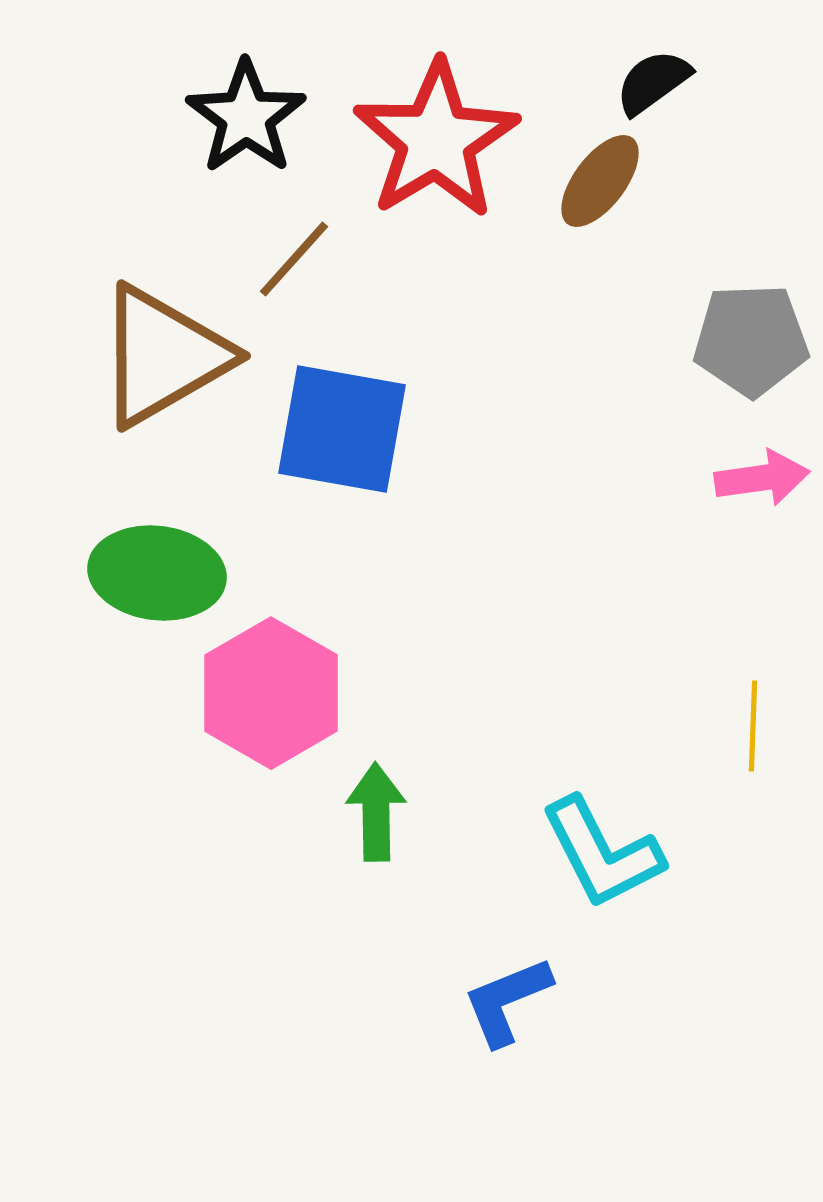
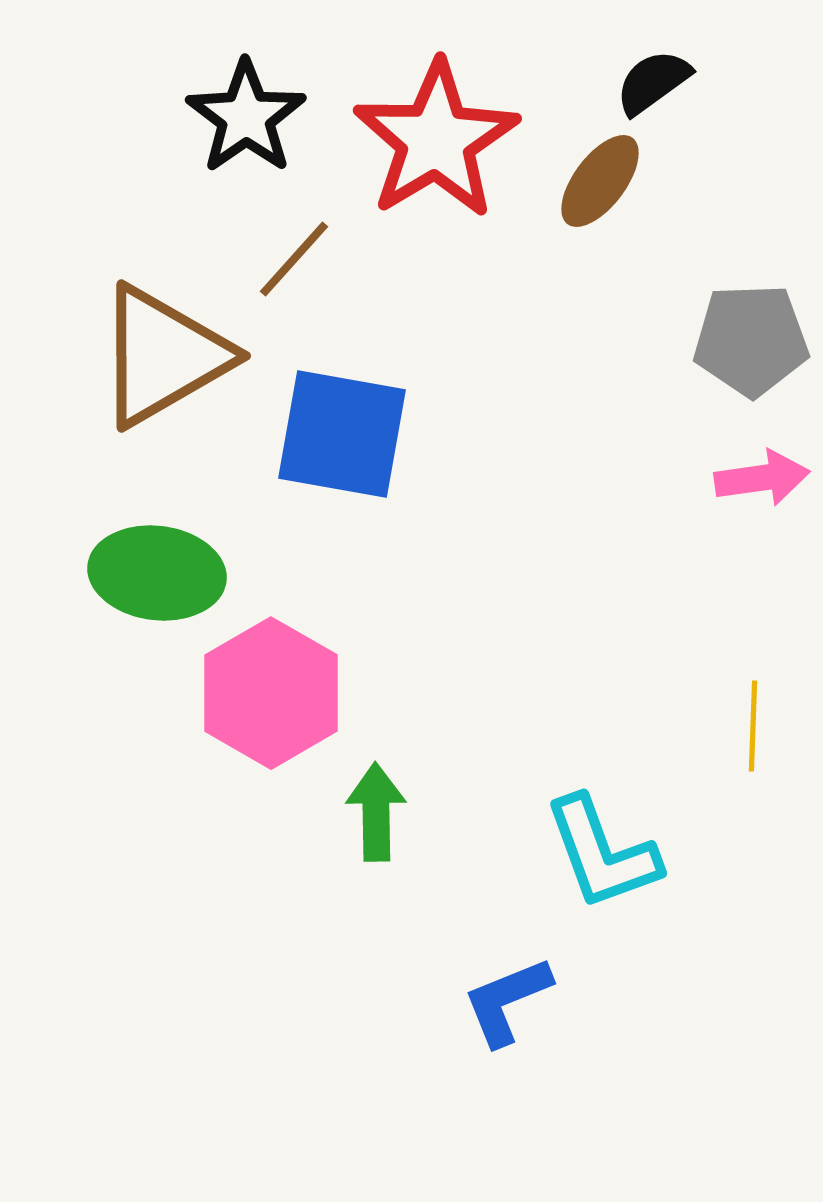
blue square: moved 5 px down
cyan L-shape: rotated 7 degrees clockwise
